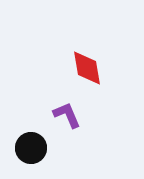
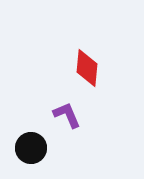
red diamond: rotated 15 degrees clockwise
